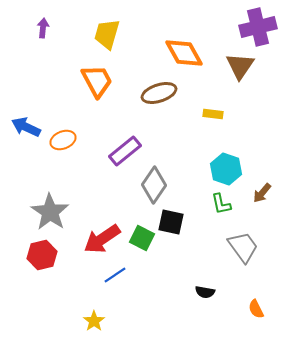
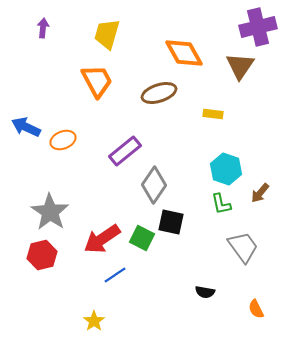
brown arrow: moved 2 px left
